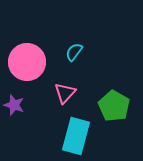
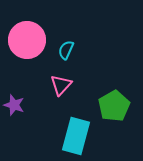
cyan semicircle: moved 8 px left, 2 px up; rotated 12 degrees counterclockwise
pink circle: moved 22 px up
pink triangle: moved 4 px left, 8 px up
green pentagon: rotated 12 degrees clockwise
